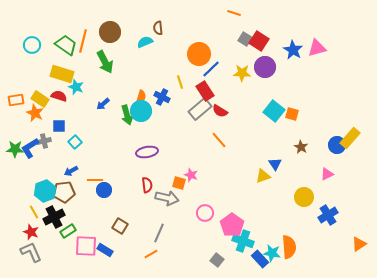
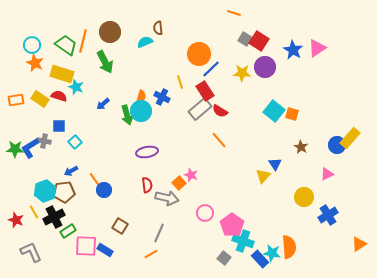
pink triangle at (317, 48): rotated 18 degrees counterclockwise
orange star at (35, 113): moved 50 px up
gray cross at (44, 141): rotated 24 degrees clockwise
yellow triangle at (263, 176): rotated 28 degrees counterclockwise
orange line at (95, 180): rotated 56 degrees clockwise
orange square at (179, 183): rotated 32 degrees clockwise
red star at (31, 232): moved 15 px left, 12 px up
gray square at (217, 260): moved 7 px right, 2 px up
